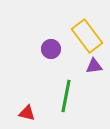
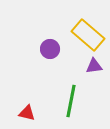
yellow rectangle: moved 1 px right, 1 px up; rotated 12 degrees counterclockwise
purple circle: moved 1 px left
green line: moved 5 px right, 5 px down
